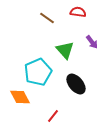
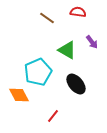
green triangle: moved 2 px right; rotated 18 degrees counterclockwise
orange diamond: moved 1 px left, 2 px up
